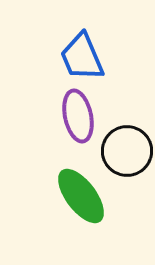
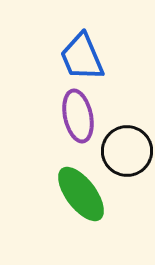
green ellipse: moved 2 px up
